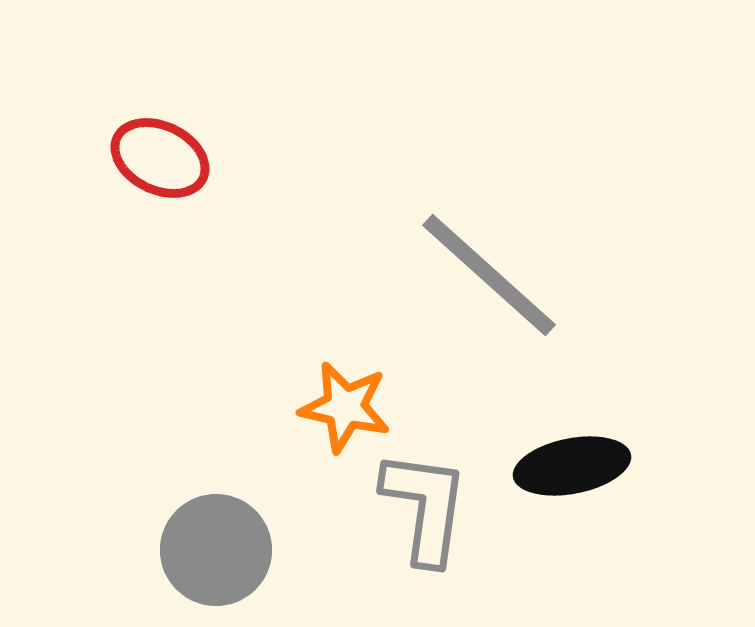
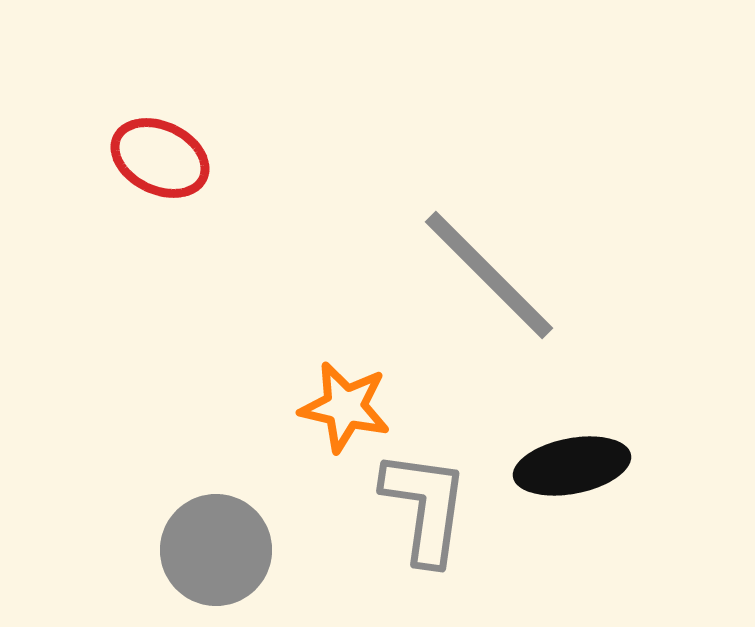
gray line: rotated 3 degrees clockwise
